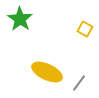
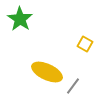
yellow square: moved 15 px down
gray line: moved 6 px left, 3 px down
